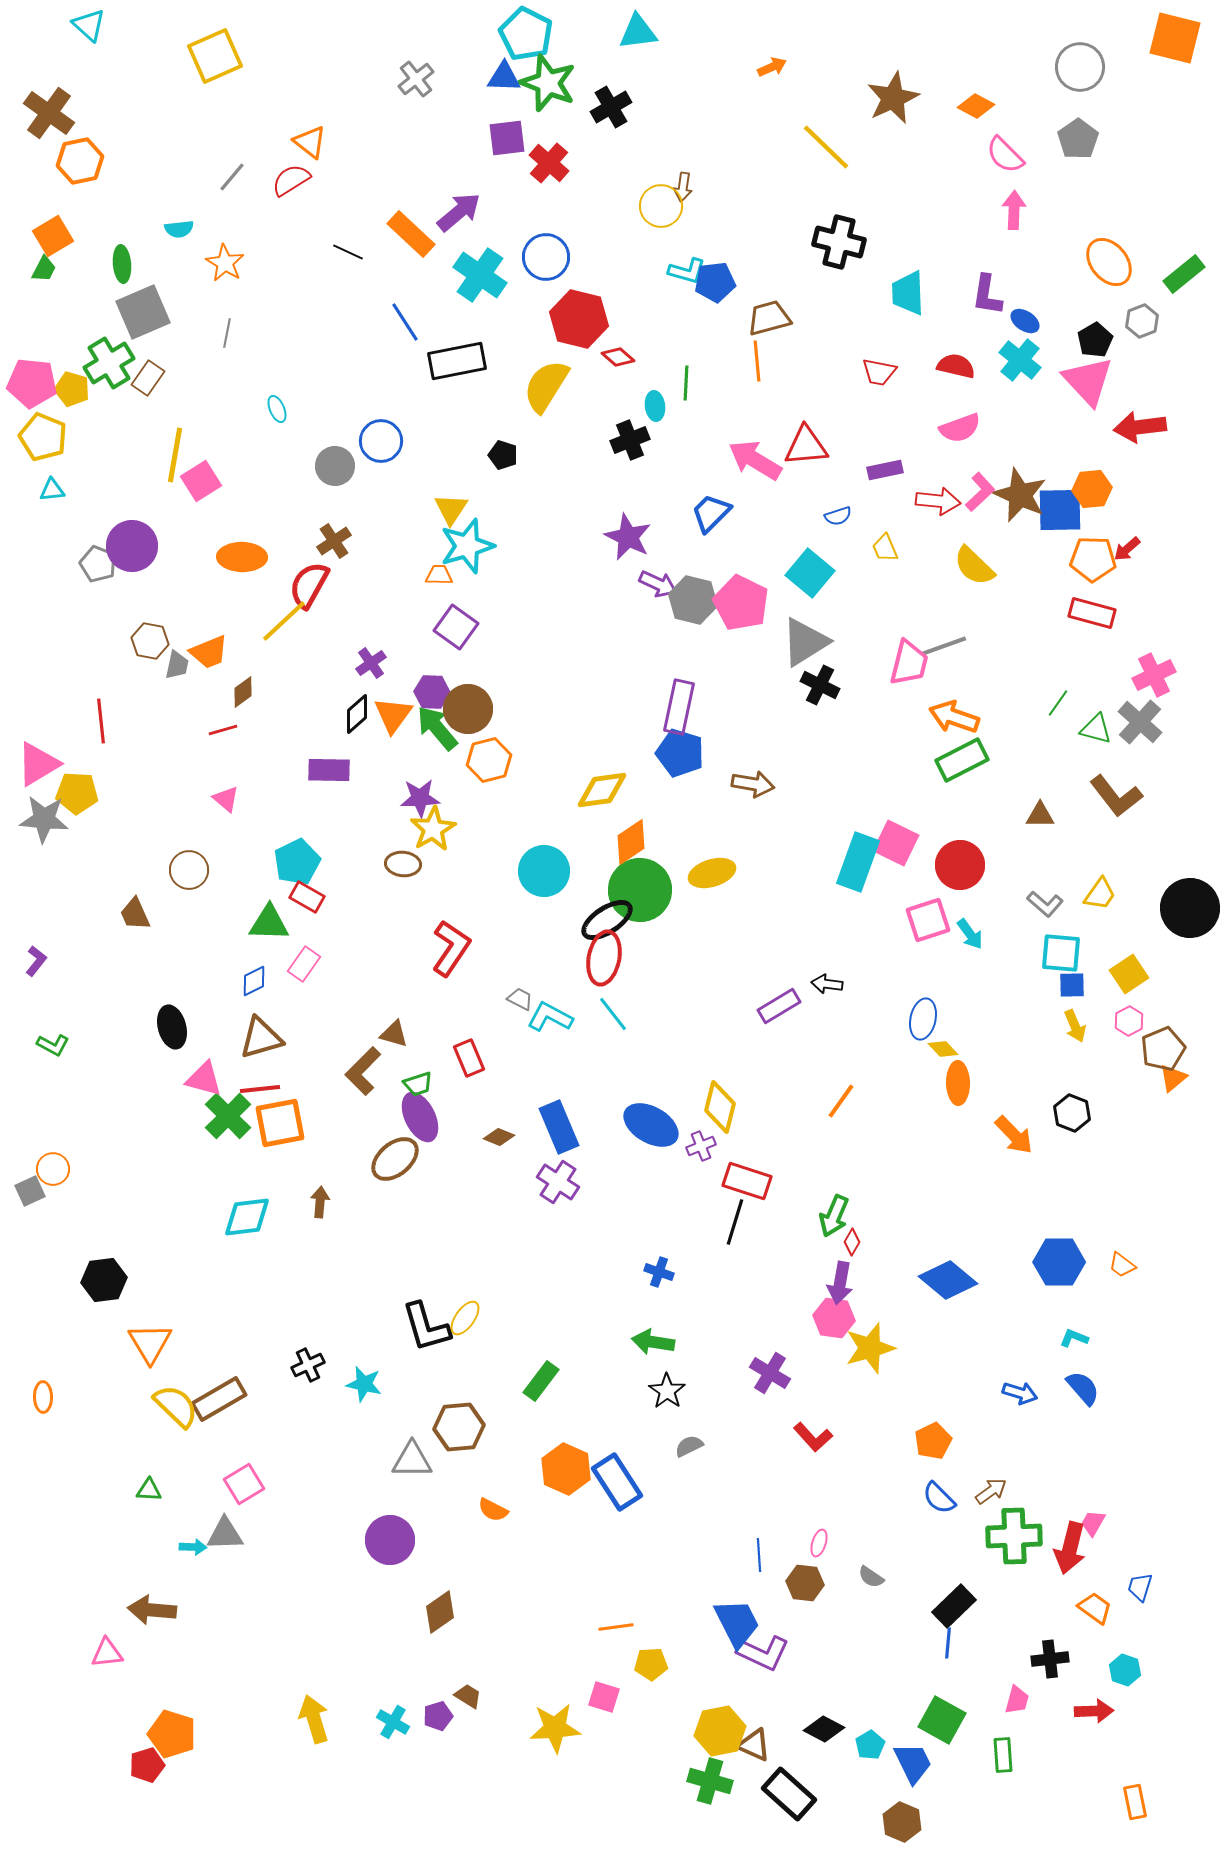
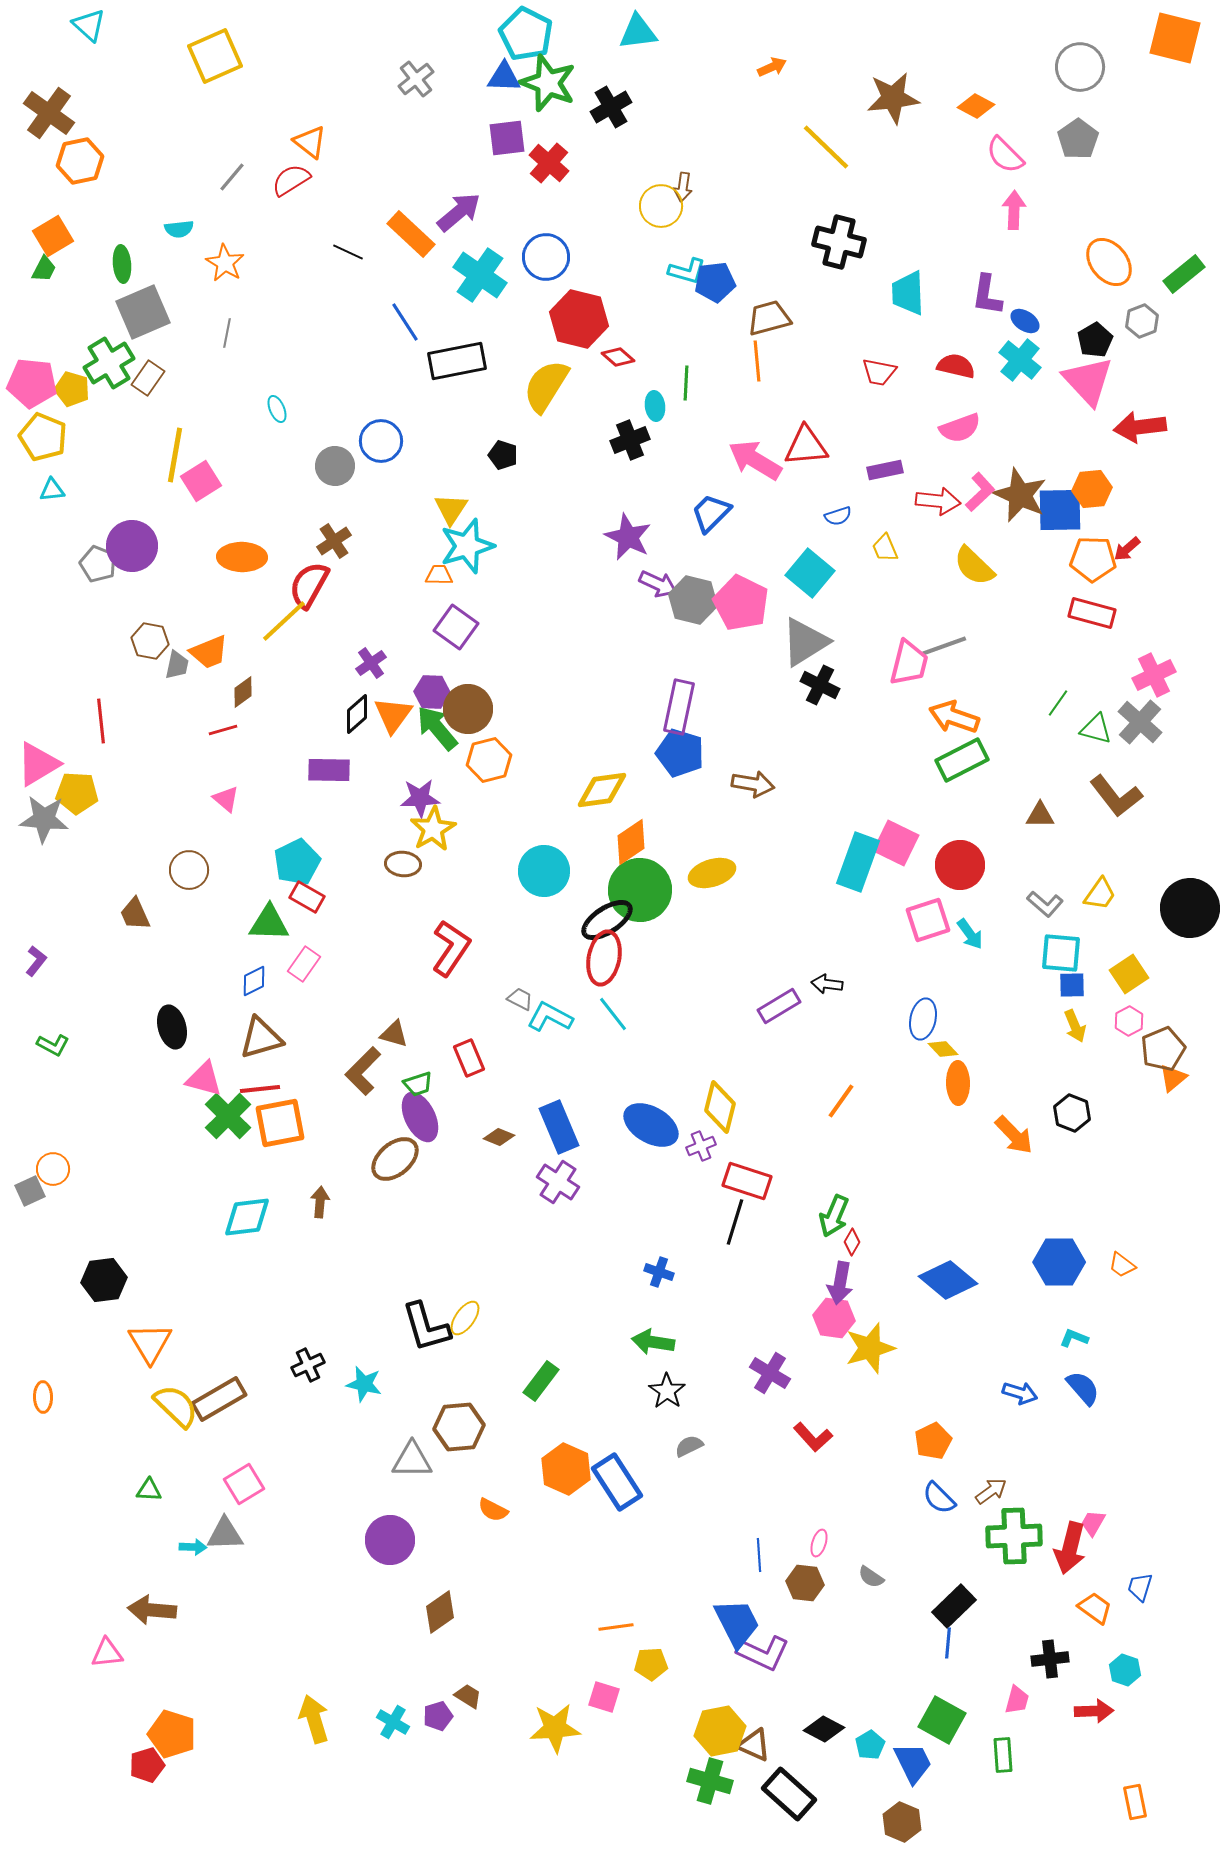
brown star at (893, 98): rotated 18 degrees clockwise
